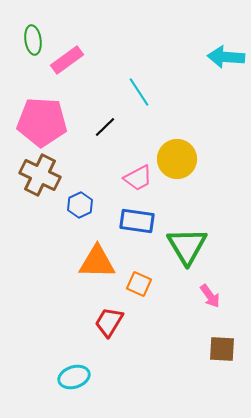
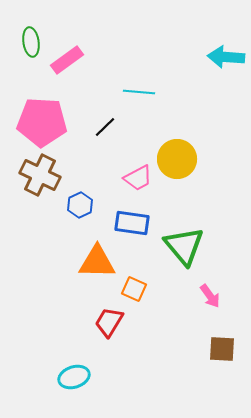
green ellipse: moved 2 px left, 2 px down
cyan line: rotated 52 degrees counterclockwise
blue rectangle: moved 5 px left, 2 px down
green triangle: moved 3 px left; rotated 9 degrees counterclockwise
orange square: moved 5 px left, 5 px down
